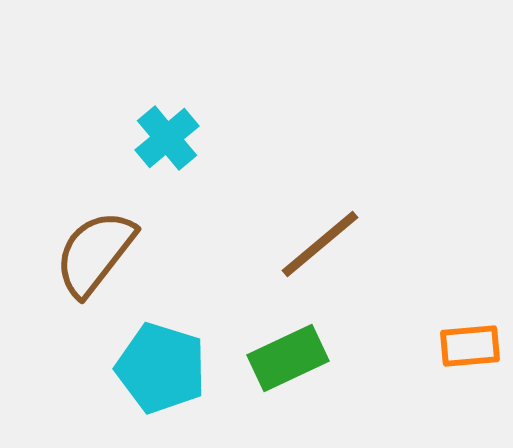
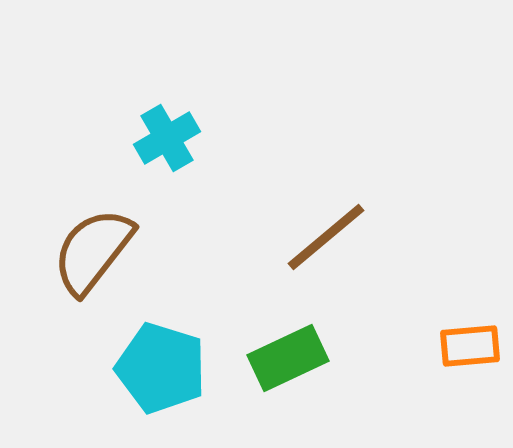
cyan cross: rotated 10 degrees clockwise
brown line: moved 6 px right, 7 px up
brown semicircle: moved 2 px left, 2 px up
